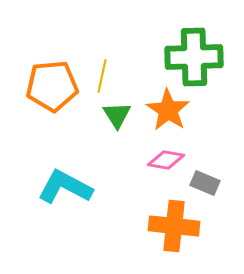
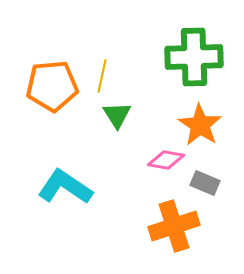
orange star: moved 32 px right, 15 px down
cyan L-shape: rotated 6 degrees clockwise
orange cross: rotated 24 degrees counterclockwise
